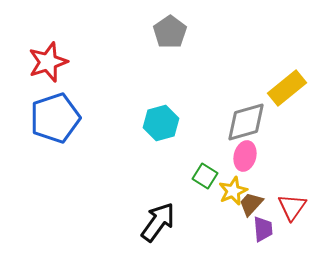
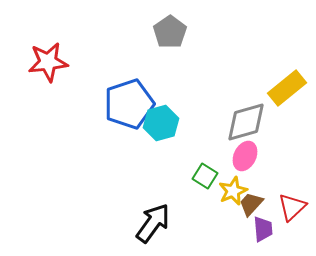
red star: rotated 12 degrees clockwise
blue pentagon: moved 74 px right, 14 px up
pink ellipse: rotated 12 degrees clockwise
red triangle: rotated 12 degrees clockwise
black arrow: moved 5 px left, 1 px down
